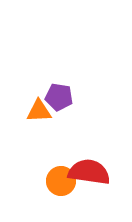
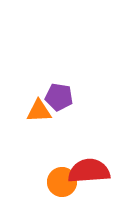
red semicircle: moved 1 px up; rotated 12 degrees counterclockwise
orange circle: moved 1 px right, 1 px down
